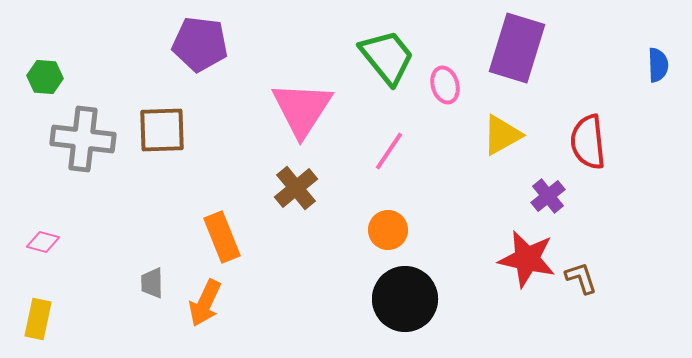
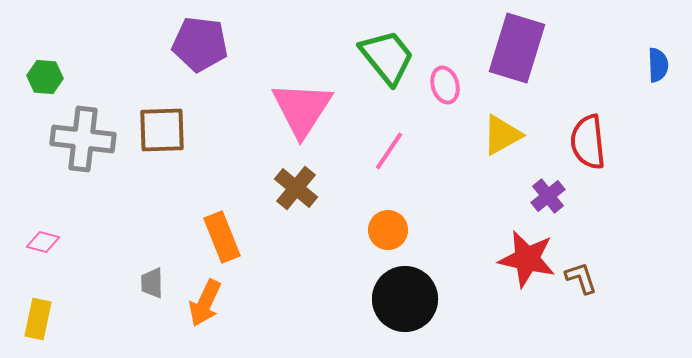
brown cross: rotated 12 degrees counterclockwise
